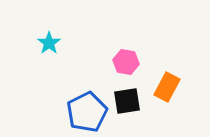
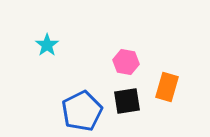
cyan star: moved 2 px left, 2 px down
orange rectangle: rotated 12 degrees counterclockwise
blue pentagon: moved 5 px left, 1 px up
